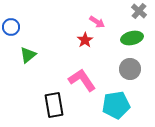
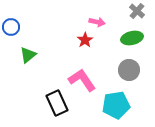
gray cross: moved 2 px left
pink arrow: rotated 21 degrees counterclockwise
gray circle: moved 1 px left, 1 px down
black rectangle: moved 3 px right, 2 px up; rotated 15 degrees counterclockwise
